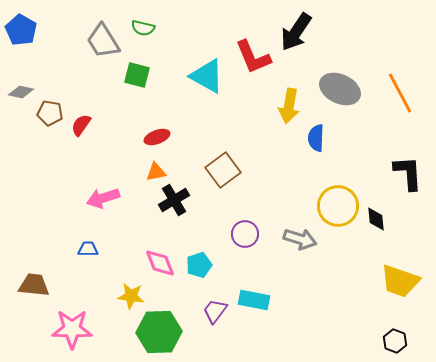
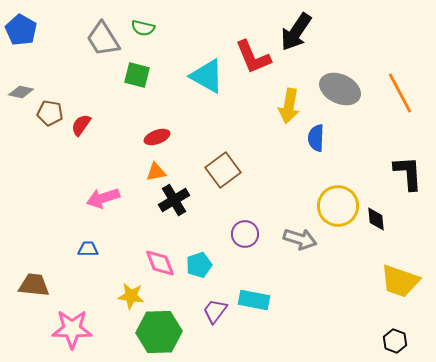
gray trapezoid: moved 2 px up
